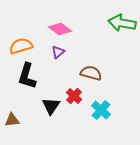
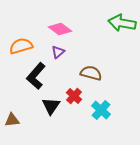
black L-shape: moved 9 px right; rotated 24 degrees clockwise
